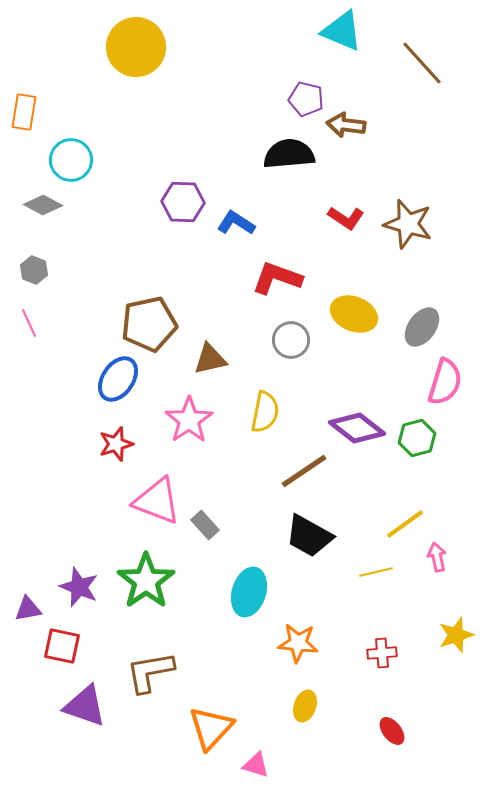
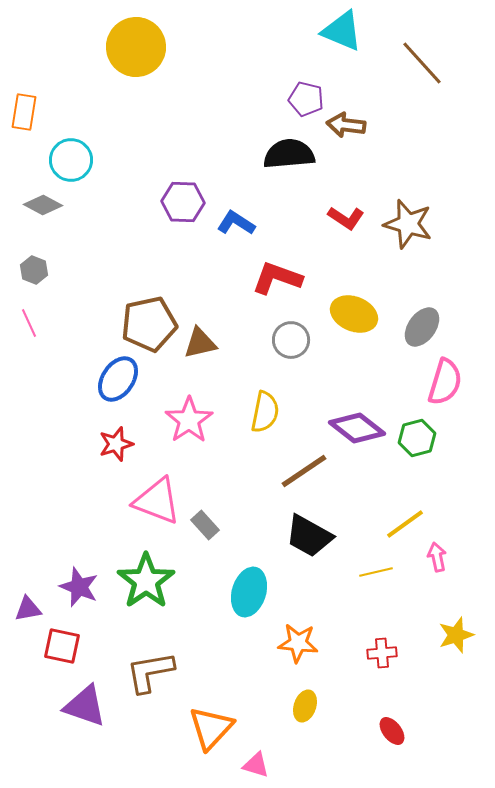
brown triangle at (210, 359): moved 10 px left, 16 px up
